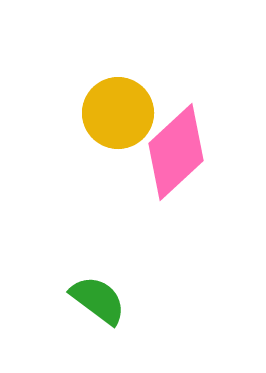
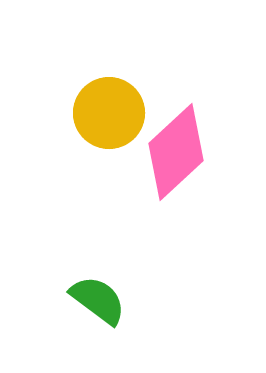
yellow circle: moved 9 px left
